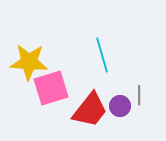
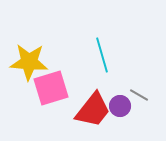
gray line: rotated 60 degrees counterclockwise
red trapezoid: moved 3 px right
